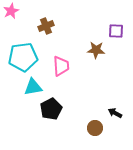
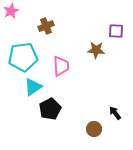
cyan triangle: rotated 24 degrees counterclockwise
black pentagon: moved 1 px left
black arrow: rotated 24 degrees clockwise
brown circle: moved 1 px left, 1 px down
